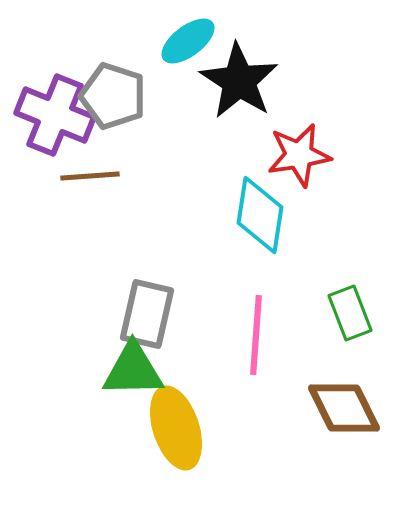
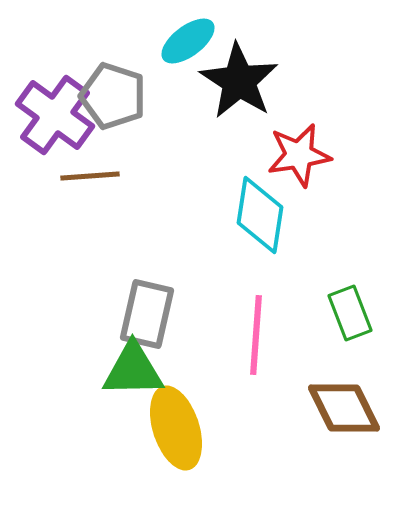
purple cross: rotated 14 degrees clockwise
